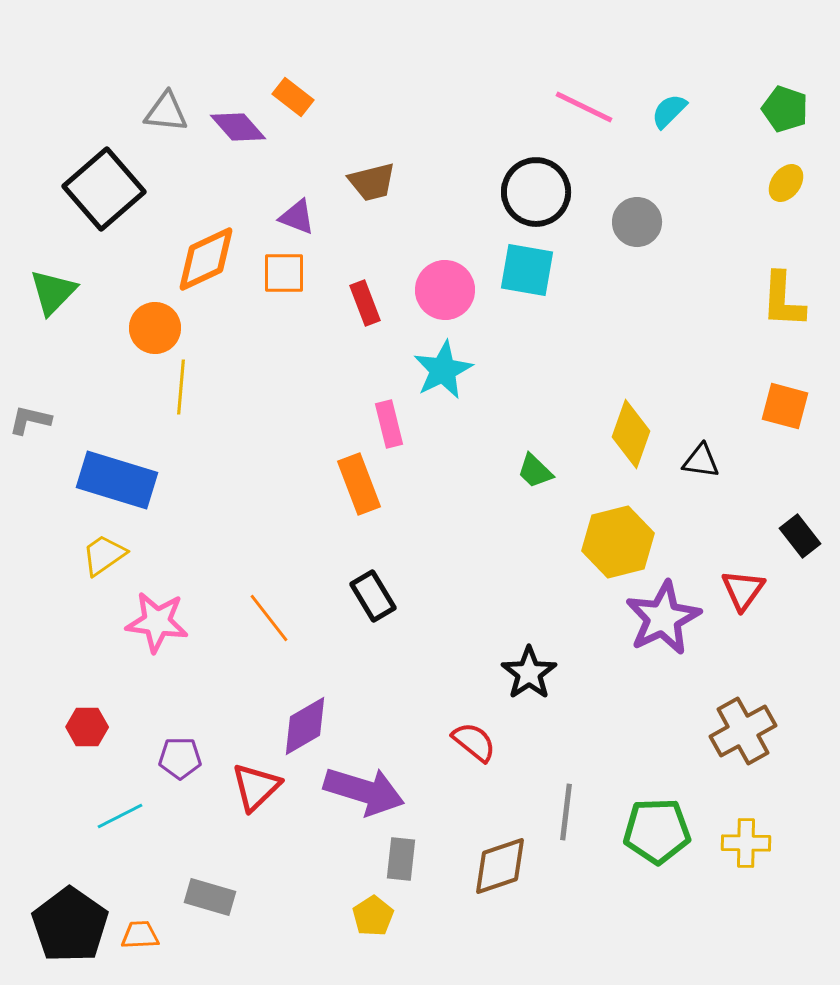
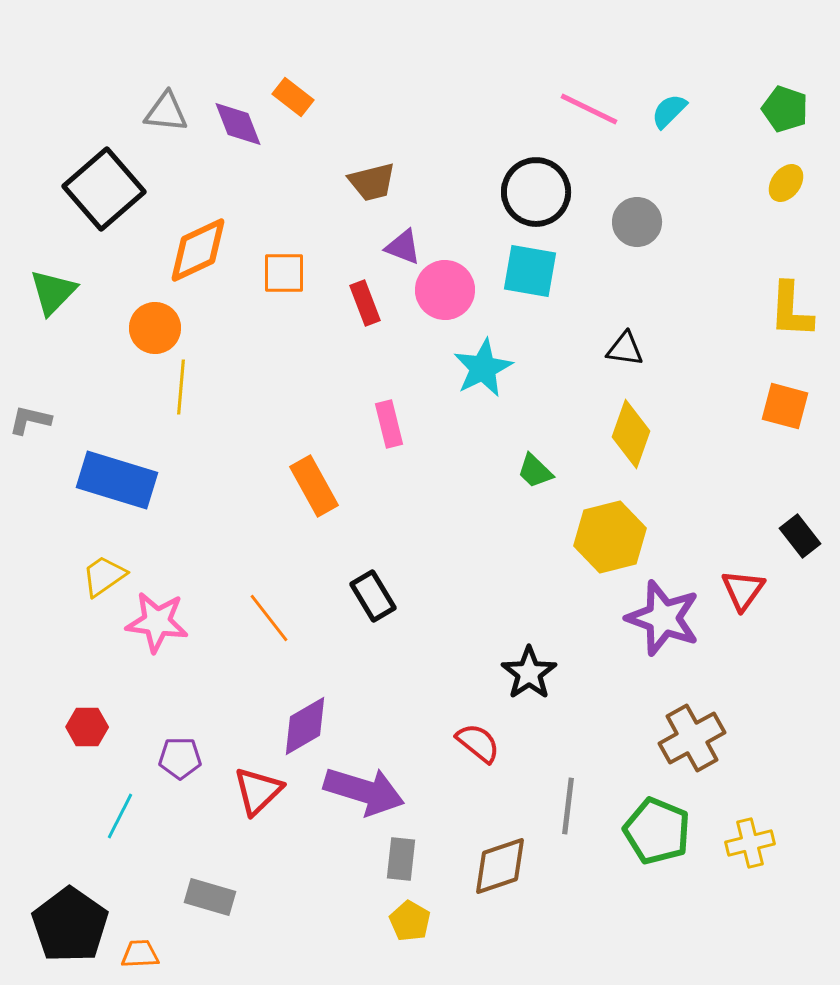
pink line at (584, 107): moved 5 px right, 2 px down
purple diamond at (238, 127): moved 3 px up; rotated 20 degrees clockwise
purple triangle at (297, 217): moved 106 px right, 30 px down
orange diamond at (206, 259): moved 8 px left, 9 px up
cyan square at (527, 270): moved 3 px right, 1 px down
yellow L-shape at (783, 300): moved 8 px right, 10 px down
cyan star at (443, 370): moved 40 px right, 2 px up
black triangle at (701, 461): moved 76 px left, 112 px up
orange rectangle at (359, 484): moved 45 px left, 2 px down; rotated 8 degrees counterclockwise
yellow hexagon at (618, 542): moved 8 px left, 5 px up
yellow trapezoid at (104, 555): moved 21 px down
purple star at (663, 618): rotated 26 degrees counterclockwise
brown cross at (743, 731): moved 51 px left, 7 px down
red semicircle at (474, 742): moved 4 px right, 1 px down
red triangle at (256, 787): moved 2 px right, 4 px down
gray line at (566, 812): moved 2 px right, 6 px up
cyan line at (120, 816): rotated 36 degrees counterclockwise
green pentagon at (657, 831): rotated 24 degrees clockwise
yellow cross at (746, 843): moved 4 px right; rotated 15 degrees counterclockwise
yellow pentagon at (373, 916): moved 37 px right, 5 px down; rotated 9 degrees counterclockwise
orange trapezoid at (140, 935): moved 19 px down
